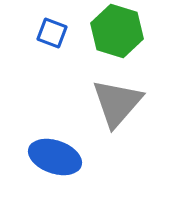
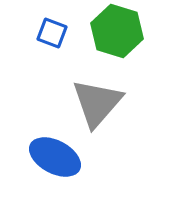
gray triangle: moved 20 px left
blue ellipse: rotated 9 degrees clockwise
